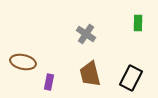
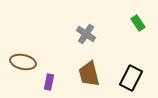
green rectangle: rotated 35 degrees counterclockwise
brown trapezoid: moved 1 px left
